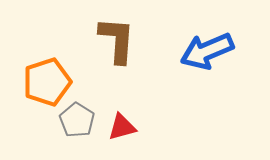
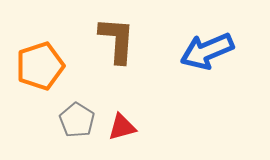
orange pentagon: moved 7 px left, 16 px up
